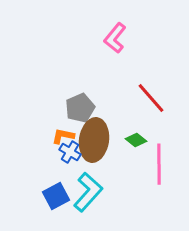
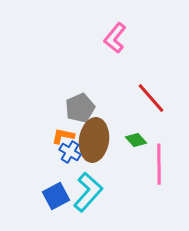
green diamond: rotated 10 degrees clockwise
